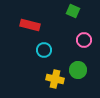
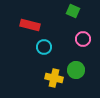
pink circle: moved 1 px left, 1 px up
cyan circle: moved 3 px up
green circle: moved 2 px left
yellow cross: moved 1 px left, 1 px up
